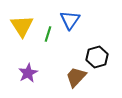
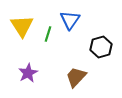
black hexagon: moved 4 px right, 10 px up
